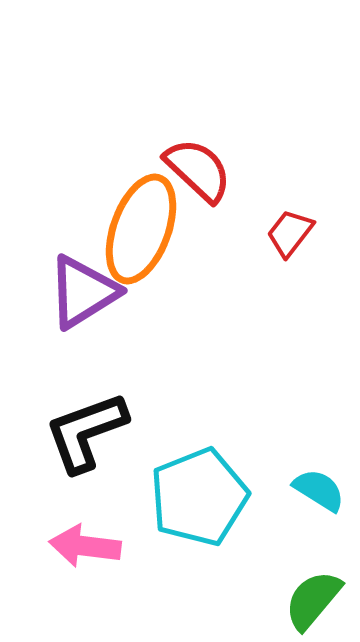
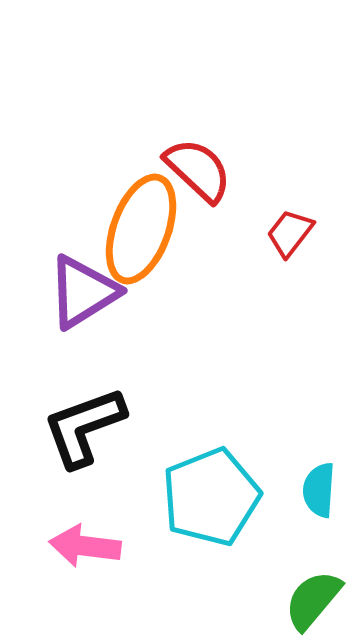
black L-shape: moved 2 px left, 5 px up
cyan semicircle: rotated 118 degrees counterclockwise
cyan pentagon: moved 12 px right
